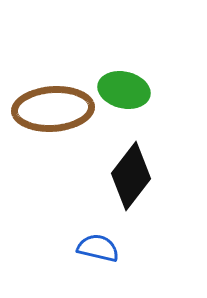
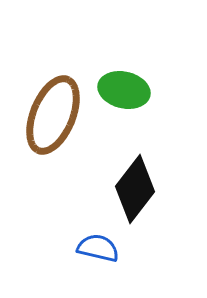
brown ellipse: moved 6 px down; rotated 64 degrees counterclockwise
black diamond: moved 4 px right, 13 px down
